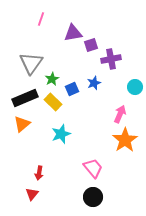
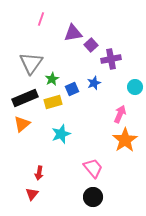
purple square: rotated 24 degrees counterclockwise
yellow rectangle: rotated 60 degrees counterclockwise
